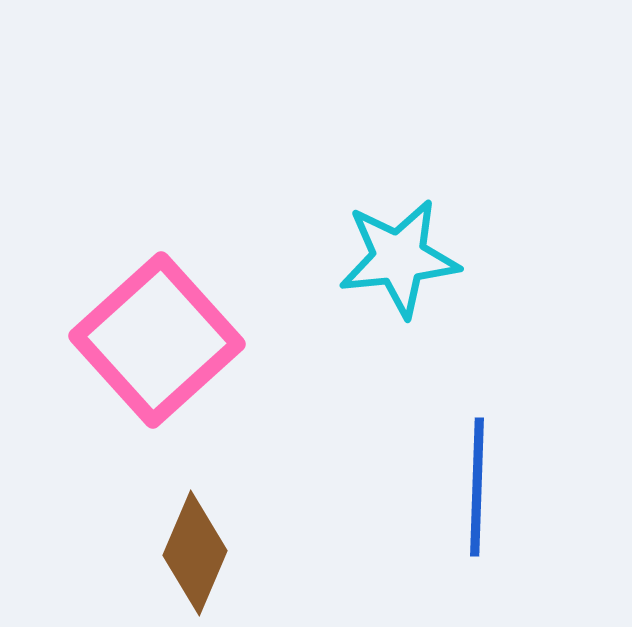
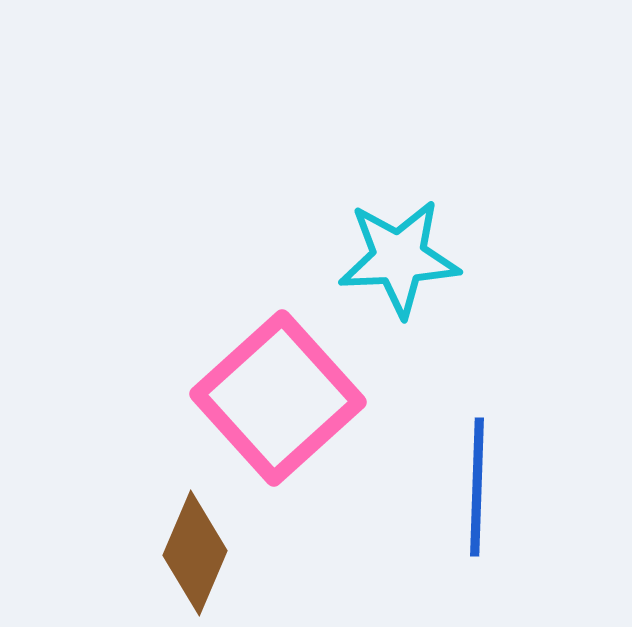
cyan star: rotated 3 degrees clockwise
pink square: moved 121 px right, 58 px down
